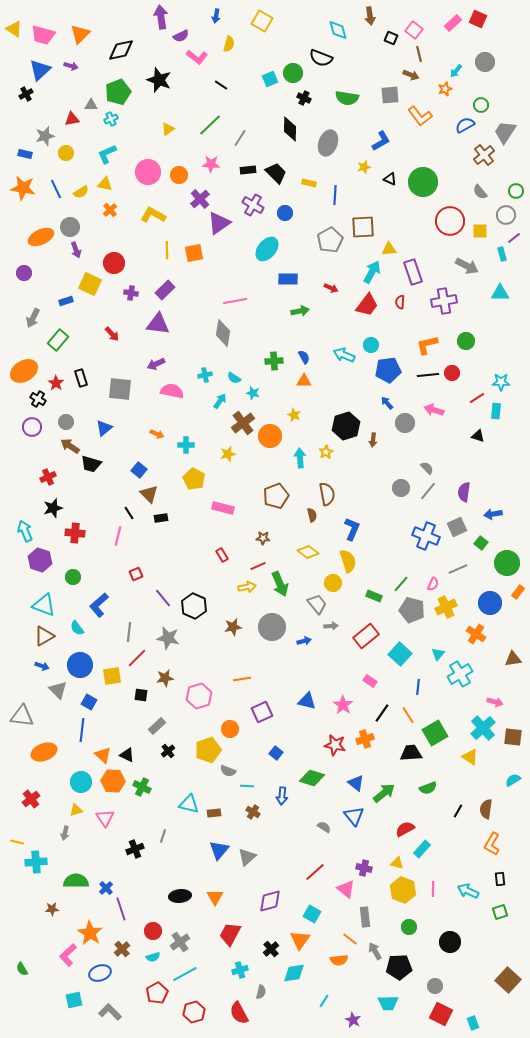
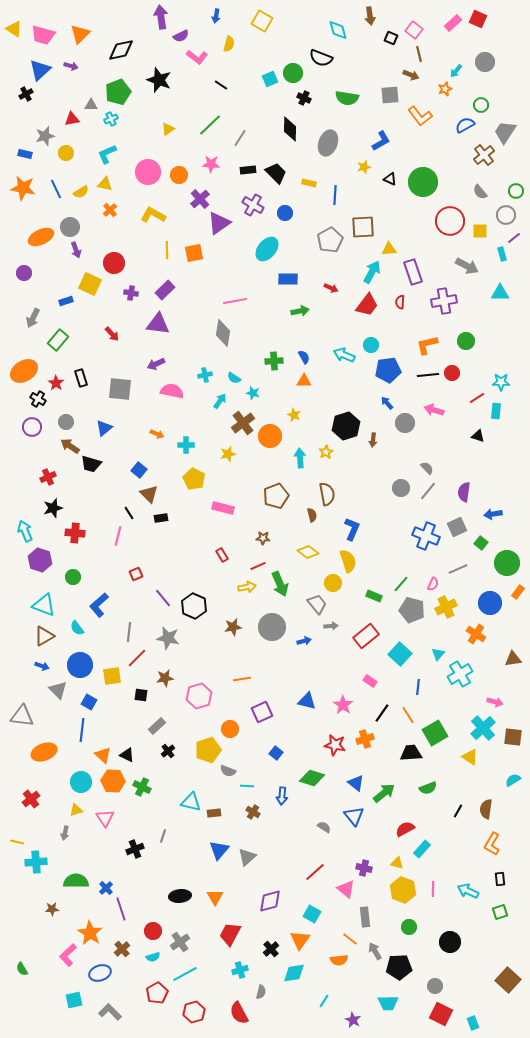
cyan triangle at (189, 804): moved 2 px right, 2 px up
